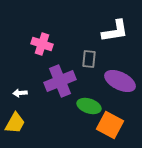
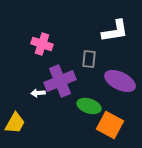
white arrow: moved 18 px right
